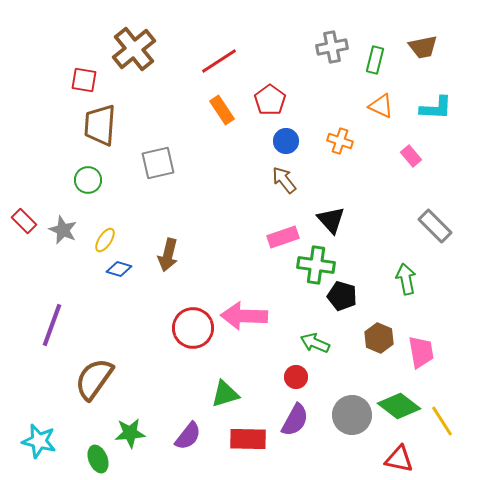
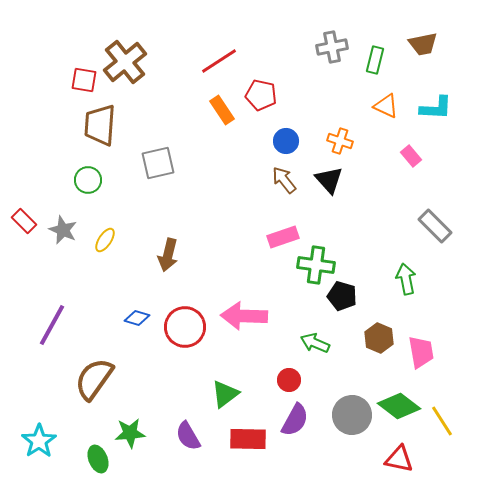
brown trapezoid at (423, 47): moved 3 px up
brown cross at (134, 49): moved 9 px left, 13 px down
red pentagon at (270, 100): moved 9 px left, 5 px up; rotated 24 degrees counterclockwise
orange triangle at (381, 106): moved 5 px right
black triangle at (331, 220): moved 2 px left, 40 px up
blue diamond at (119, 269): moved 18 px right, 49 px down
purple line at (52, 325): rotated 9 degrees clockwise
red circle at (193, 328): moved 8 px left, 1 px up
red circle at (296, 377): moved 7 px left, 3 px down
green triangle at (225, 394): rotated 20 degrees counterclockwise
purple semicircle at (188, 436): rotated 112 degrees clockwise
cyan star at (39, 441): rotated 24 degrees clockwise
